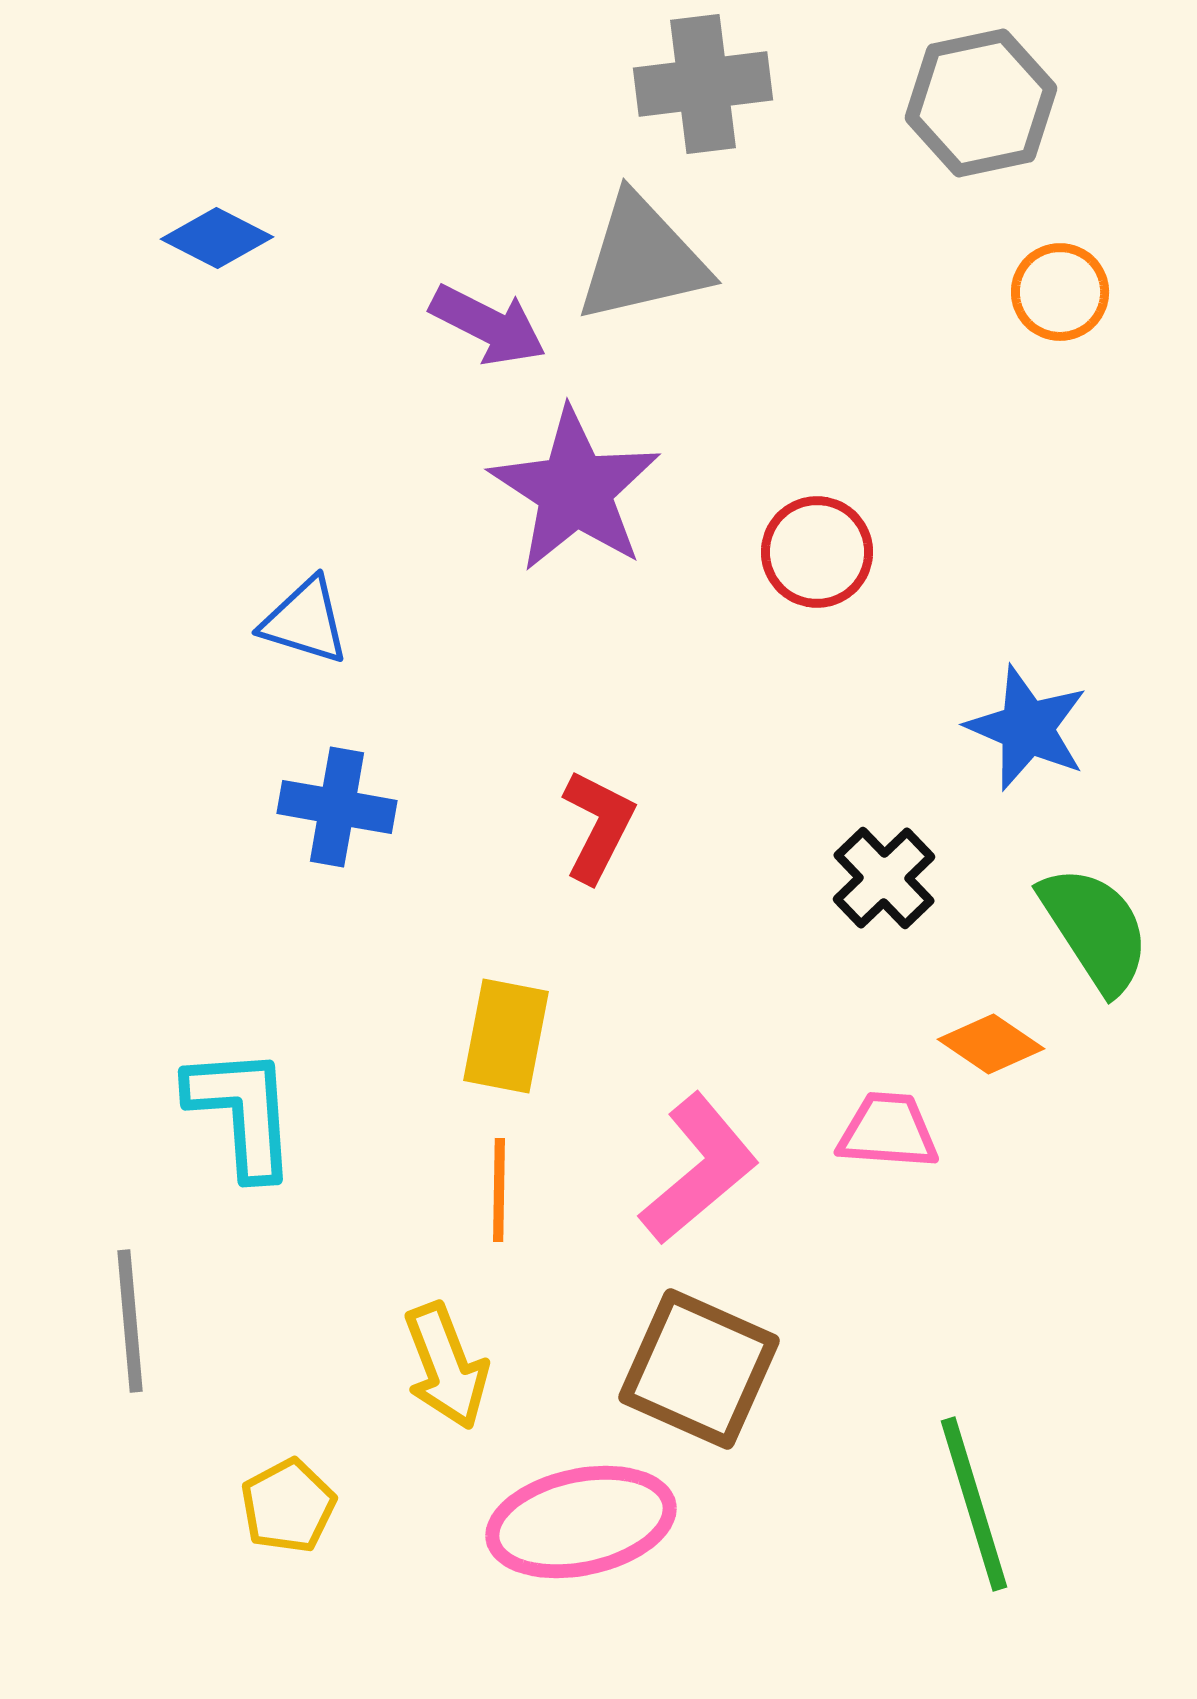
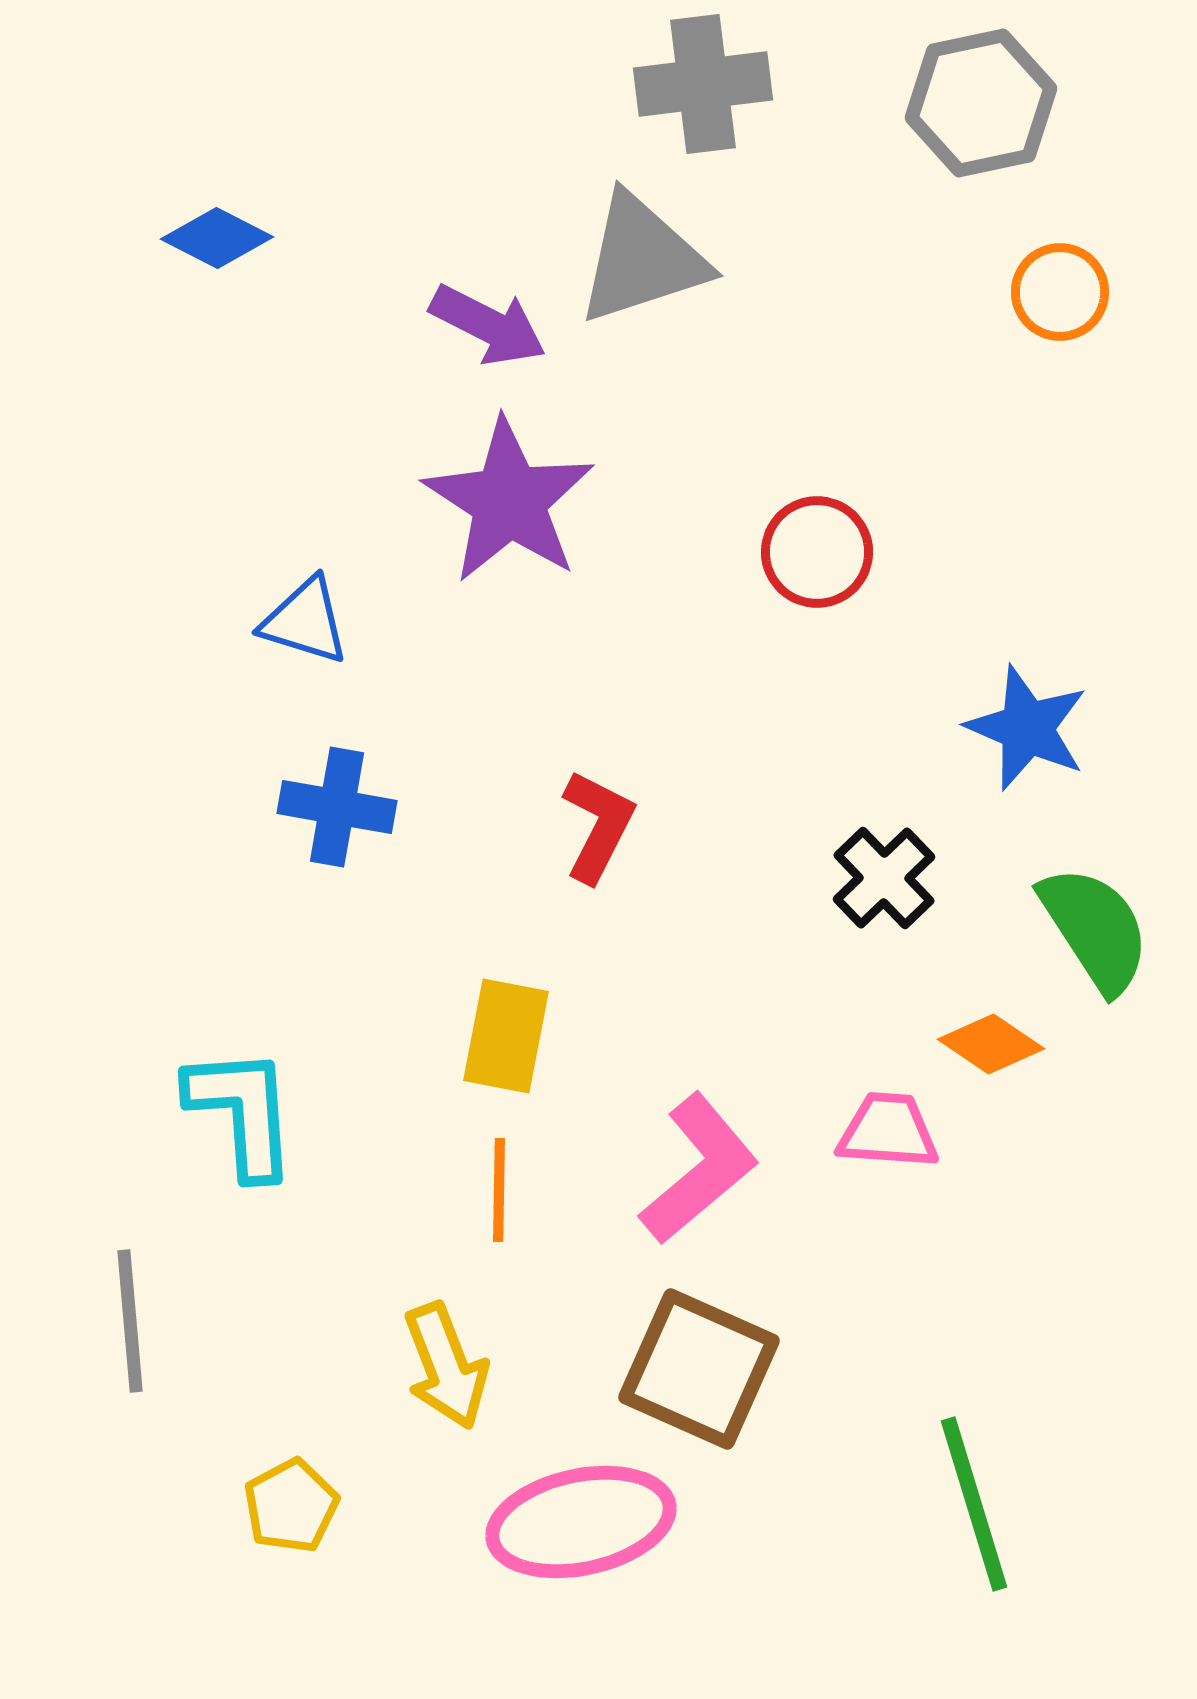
gray triangle: rotated 5 degrees counterclockwise
purple star: moved 66 px left, 11 px down
yellow pentagon: moved 3 px right
